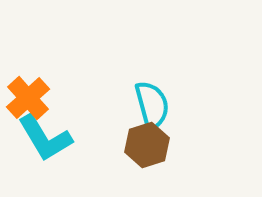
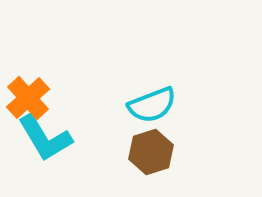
cyan semicircle: rotated 84 degrees clockwise
brown hexagon: moved 4 px right, 7 px down
